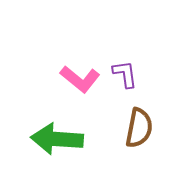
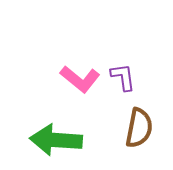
purple L-shape: moved 2 px left, 3 px down
green arrow: moved 1 px left, 1 px down
